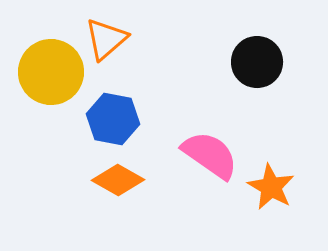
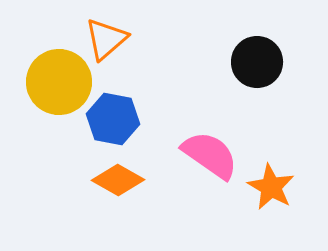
yellow circle: moved 8 px right, 10 px down
